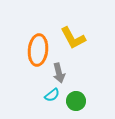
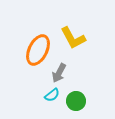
orange ellipse: rotated 20 degrees clockwise
gray arrow: rotated 42 degrees clockwise
